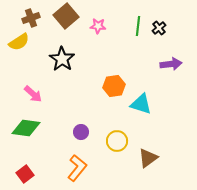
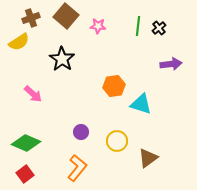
brown square: rotated 10 degrees counterclockwise
green diamond: moved 15 px down; rotated 16 degrees clockwise
